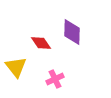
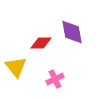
purple diamond: rotated 12 degrees counterclockwise
red diamond: rotated 55 degrees counterclockwise
